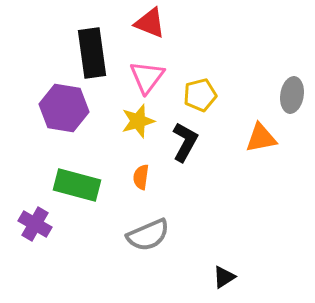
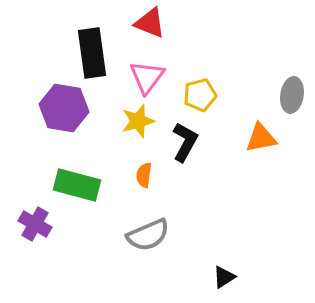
orange semicircle: moved 3 px right, 2 px up
